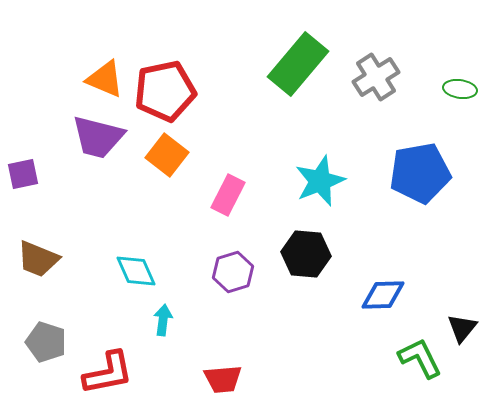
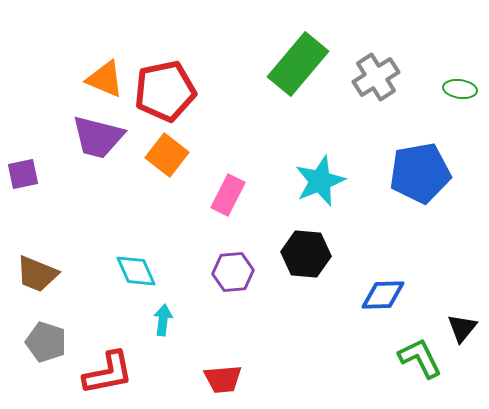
brown trapezoid: moved 1 px left, 15 px down
purple hexagon: rotated 12 degrees clockwise
